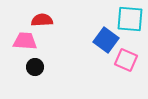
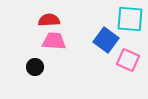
red semicircle: moved 7 px right
pink trapezoid: moved 29 px right
pink square: moved 2 px right
